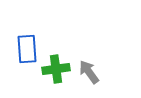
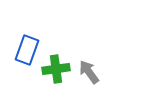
blue rectangle: moved 1 px down; rotated 24 degrees clockwise
